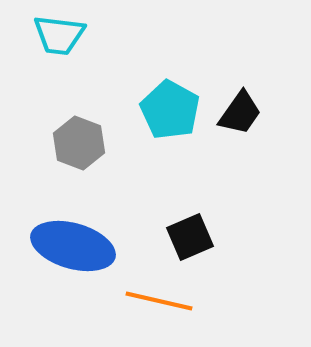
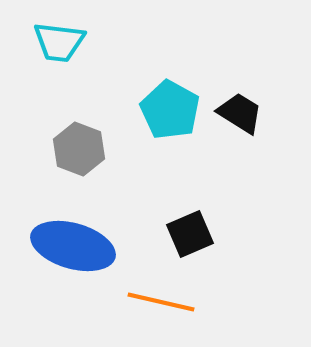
cyan trapezoid: moved 7 px down
black trapezoid: rotated 93 degrees counterclockwise
gray hexagon: moved 6 px down
black square: moved 3 px up
orange line: moved 2 px right, 1 px down
